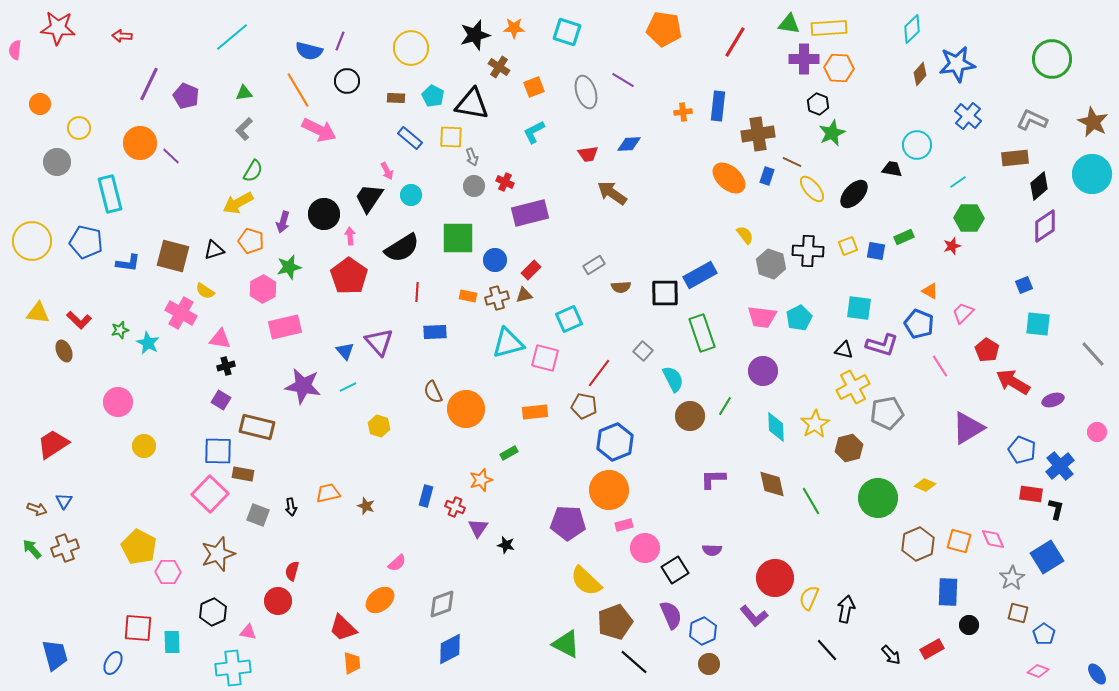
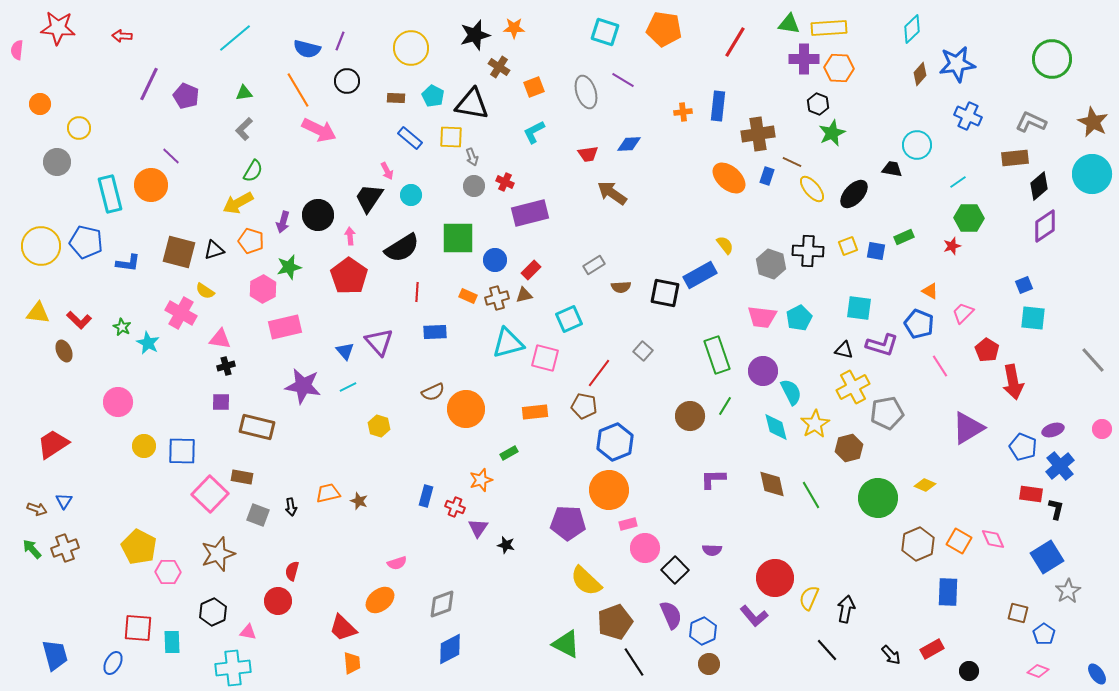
cyan square at (567, 32): moved 38 px right
cyan line at (232, 37): moved 3 px right, 1 px down
pink semicircle at (15, 50): moved 2 px right
blue semicircle at (309, 51): moved 2 px left, 2 px up
blue cross at (968, 116): rotated 16 degrees counterclockwise
gray L-shape at (1032, 120): moved 1 px left, 2 px down
orange circle at (140, 143): moved 11 px right, 42 px down
black circle at (324, 214): moved 6 px left, 1 px down
yellow semicircle at (745, 235): moved 20 px left, 10 px down
yellow circle at (32, 241): moved 9 px right, 5 px down
brown square at (173, 256): moved 6 px right, 4 px up
black square at (665, 293): rotated 12 degrees clockwise
orange rectangle at (468, 296): rotated 12 degrees clockwise
cyan square at (1038, 324): moved 5 px left, 6 px up
green star at (120, 330): moved 2 px right, 3 px up; rotated 30 degrees counterclockwise
green rectangle at (702, 333): moved 15 px right, 22 px down
gray line at (1093, 354): moved 6 px down
cyan semicircle at (673, 379): moved 118 px right, 13 px down
red arrow at (1013, 382): rotated 132 degrees counterclockwise
brown semicircle at (433, 392): rotated 90 degrees counterclockwise
purple square at (221, 400): moved 2 px down; rotated 30 degrees counterclockwise
purple ellipse at (1053, 400): moved 30 px down
cyan diamond at (776, 427): rotated 12 degrees counterclockwise
pink circle at (1097, 432): moved 5 px right, 3 px up
blue pentagon at (1022, 450): moved 1 px right, 3 px up
blue square at (218, 451): moved 36 px left
brown rectangle at (243, 474): moved 1 px left, 3 px down
green line at (811, 501): moved 6 px up
brown star at (366, 506): moved 7 px left, 5 px up
pink rectangle at (624, 525): moved 4 px right, 1 px up
orange square at (959, 541): rotated 15 degrees clockwise
pink semicircle at (397, 563): rotated 24 degrees clockwise
black square at (675, 570): rotated 12 degrees counterclockwise
gray star at (1012, 578): moved 56 px right, 13 px down
black circle at (969, 625): moved 46 px down
black line at (634, 662): rotated 16 degrees clockwise
